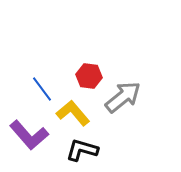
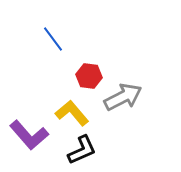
blue line: moved 11 px right, 50 px up
gray arrow: rotated 12 degrees clockwise
yellow L-shape: moved 1 px left
black L-shape: rotated 140 degrees clockwise
